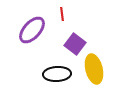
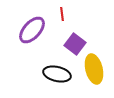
black ellipse: rotated 16 degrees clockwise
